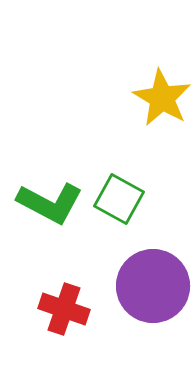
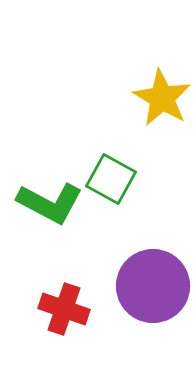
green square: moved 8 px left, 20 px up
